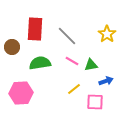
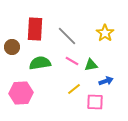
yellow star: moved 2 px left, 1 px up
